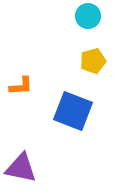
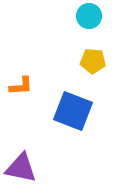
cyan circle: moved 1 px right
yellow pentagon: rotated 20 degrees clockwise
